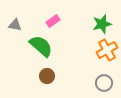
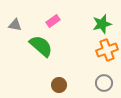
orange cross: rotated 10 degrees clockwise
brown circle: moved 12 px right, 9 px down
